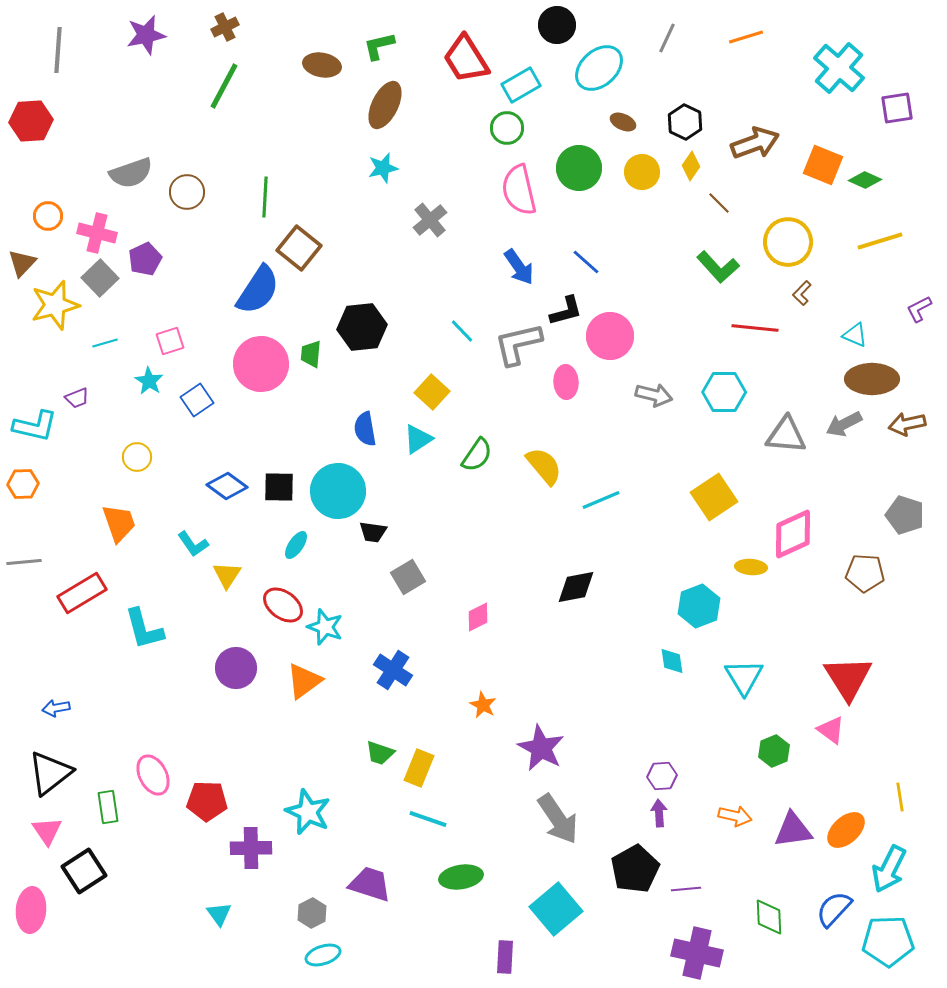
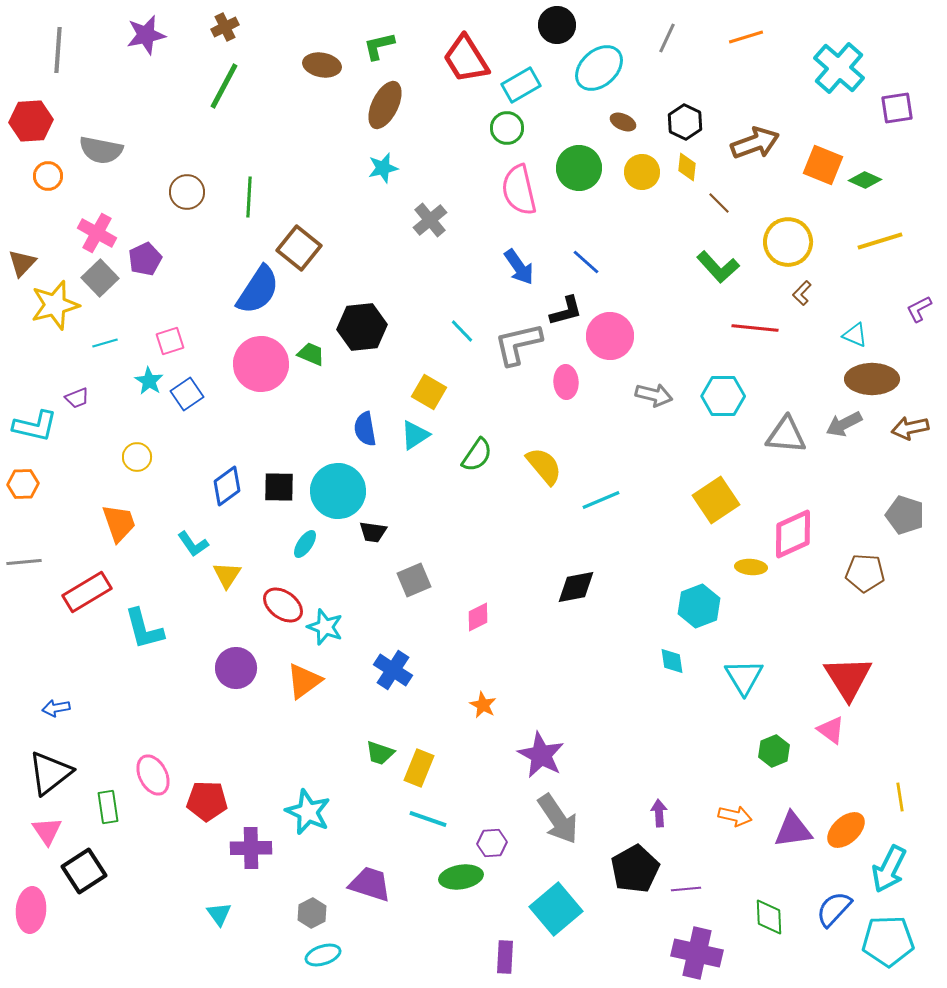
yellow diamond at (691, 166): moved 4 px left, 1 px down; rotated 28 degrees counterclockwise
gray semicircle at (131, 173): moved 30 px left, 23 px up; rotated 30 degrees clockwise
green line at (265, 197): moved 16 px left
orange circle at (48, 216): moved 40 px up
pink cross at (97, 233): rotated 15 degrees clockwise
green trapezoid at (311, 354): rotated 108 degrees clockwise
yellow square at (432, 392): moved 3 px left; rotated 12 degrees counterclockwise
cyan hexagon at (724, 392): moved 1 px left, 4 px down
blue square at (197, 400): moved 10 px left, 6 px up
brown arrow at (907, 424): moved 3 px right, 4 px down
cyan triangle at (418, 439): moved 3 px left, 4 px up
blue diamond at (227, 486): rotated 72 degrees counterclockwise
yellow square at (714, 497): moved 2 px right, 3 px down
cyan ellipse at (296, 545): moved 9 px right, 1 px up
gray square at (408, 577): moved 6 px right, 3 px down; rotated 8 degrees clockwise
red rectangle at (82, 593): moved 5 px right, 1 px up
purple star at (541, 748): moved 7 px down
purple hexagon at (662, 776): moved 170 px left, 67 px down
